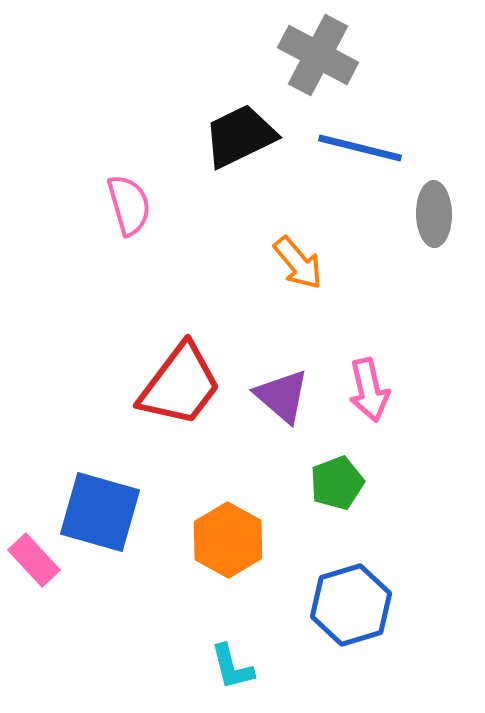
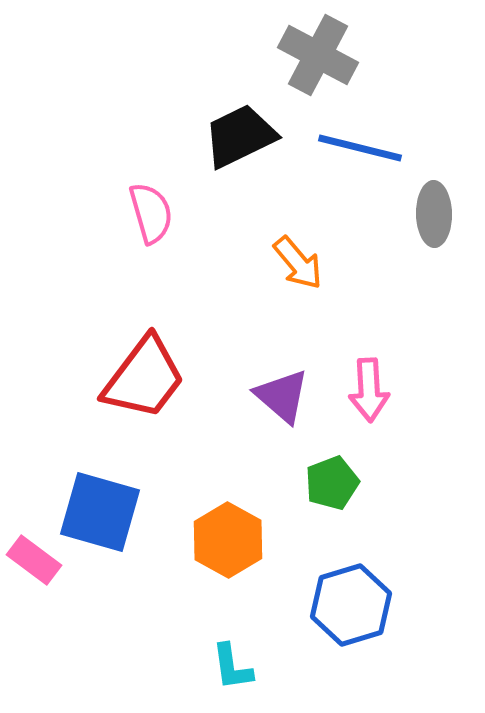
pink semicircle: moved 22 px right, 8 px down
red trapezoid: moved 36 px left, 7 px up
pink arrow: rotated 10 degrees clockwise
green pentagon: moved 5 px left
pink rectangle: rotated 10 degrees counterclockwise
cyan L-shape: rotated 6 degrees clockwise
